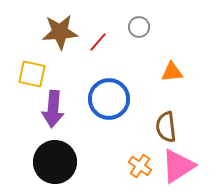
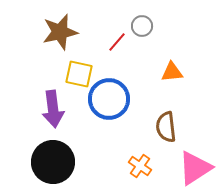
gray circle: moved 3 px right, 1 px up
brown star: rotated 9 degrees counterclockwise
red line: moved 19 px right
yellow square: moved 47 px right
purple arrow: rotated 12 degrees counterclockwise
black circle: moved 2 px left
pink triangle: moved 17 px right, 2 px down
